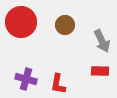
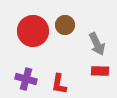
red circle: moved 12 px right, 9 px down
gray arrow: moved 5 px left, 3 px down
red L-shape: moved 1 px right
